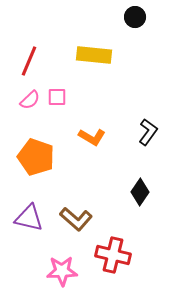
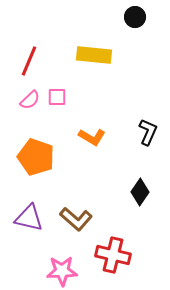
black L-shape: rotated 12 degrees counterclockwise
